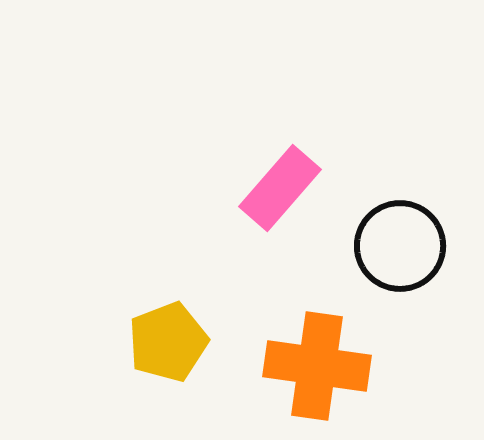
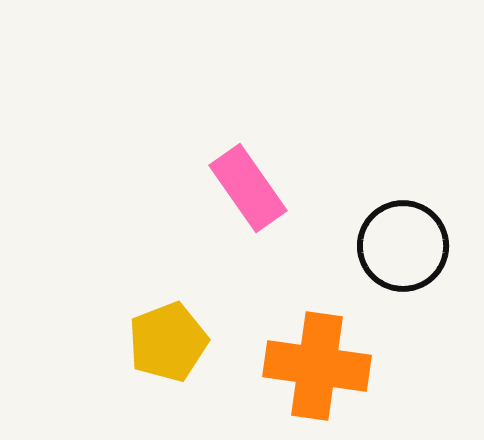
pink rectangle: moved 32 px left; rotated 76 degrees counterclockwise
black circle: moved 3 px right
